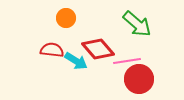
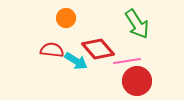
green arrow: rotated 16 degrees clockwise
red circle: moved 2 px left, 2 px down
